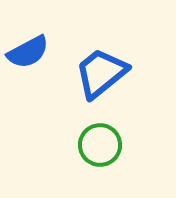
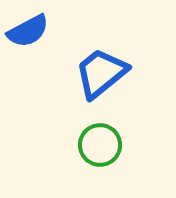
blue semicircle: moved 21 px up
